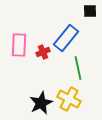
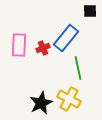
red cross: moved 4 px up
